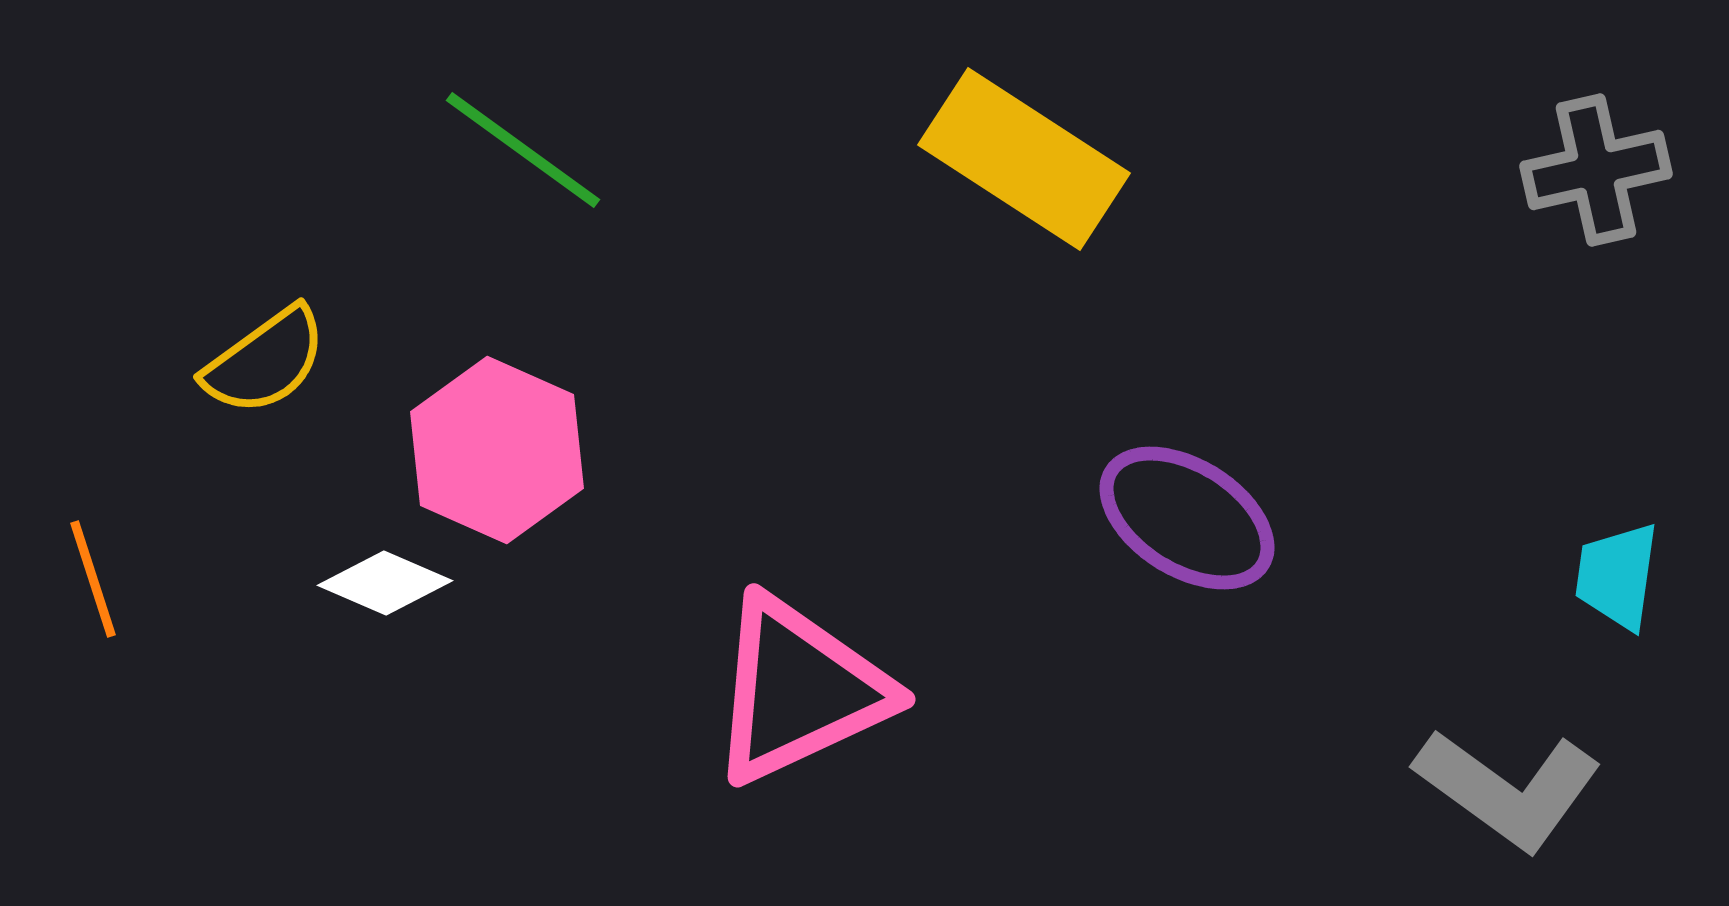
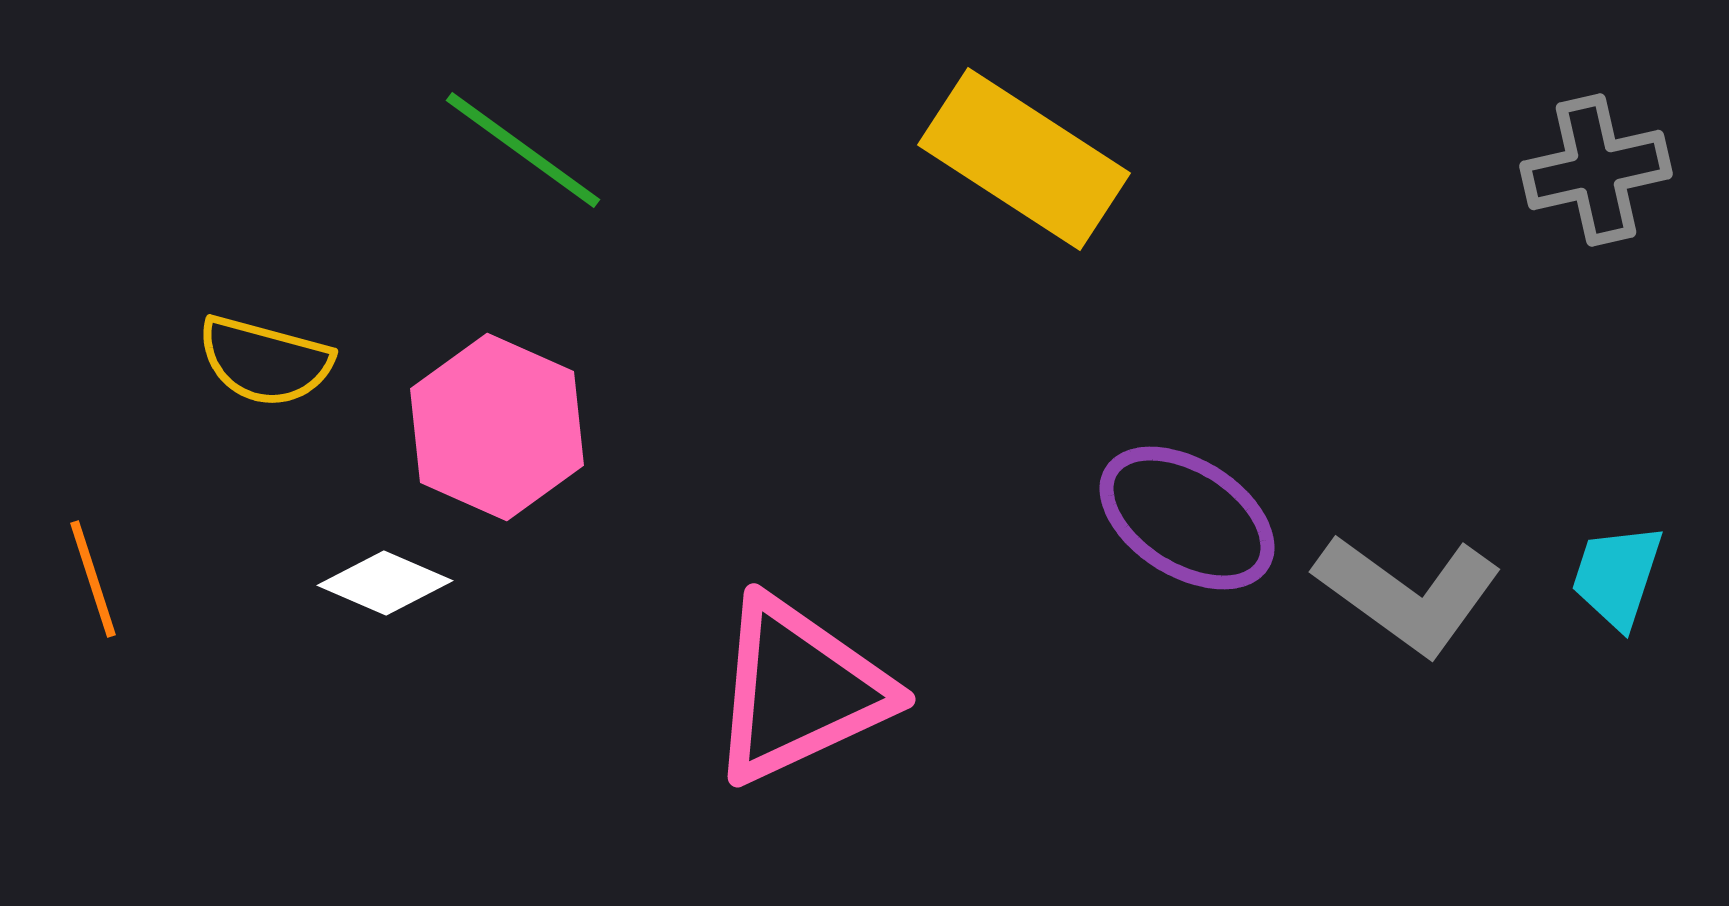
yellow semicircle: rotated 51 degrees clockwise
pink hexagon: moved 23 px up
cyan trapezoid: rotated 10 degrees clockwise
gray L-shape: moved 100 px left, 195 px up
